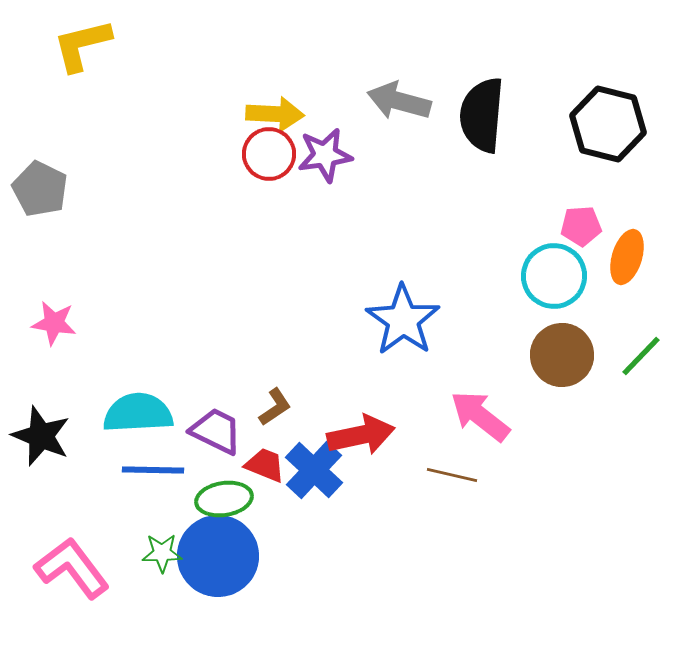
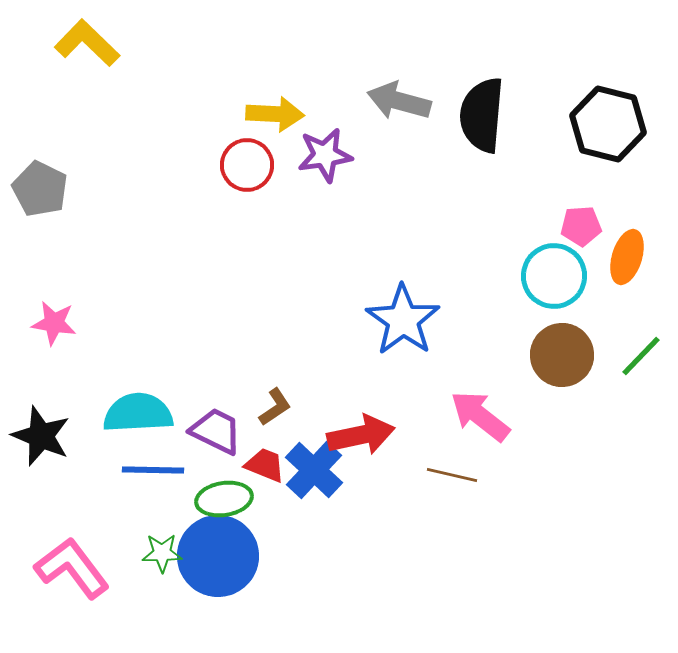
yellow L-shape: moved 5 px right, 2 px up; rotated 58 degrees clockwise
red circle: moved 22 px left, 11 px down
